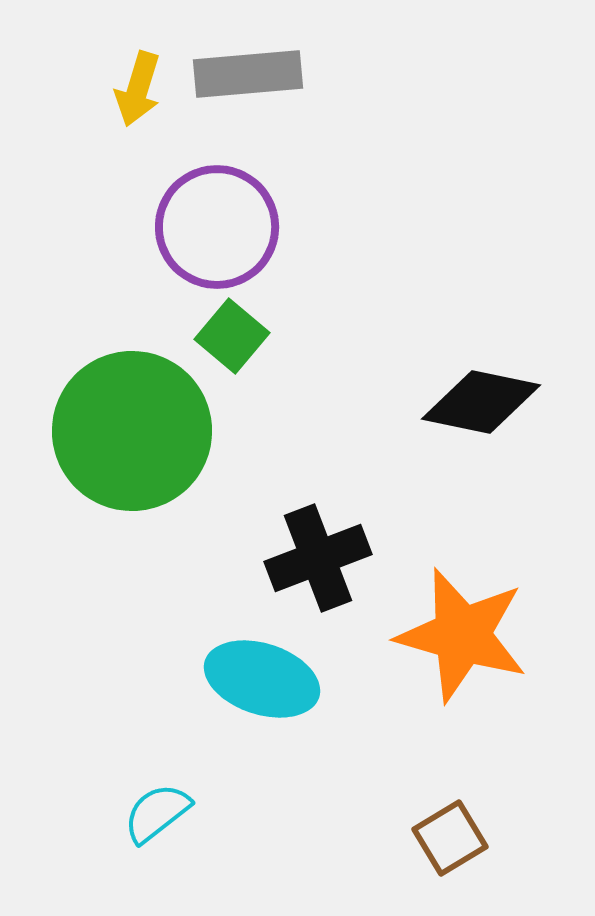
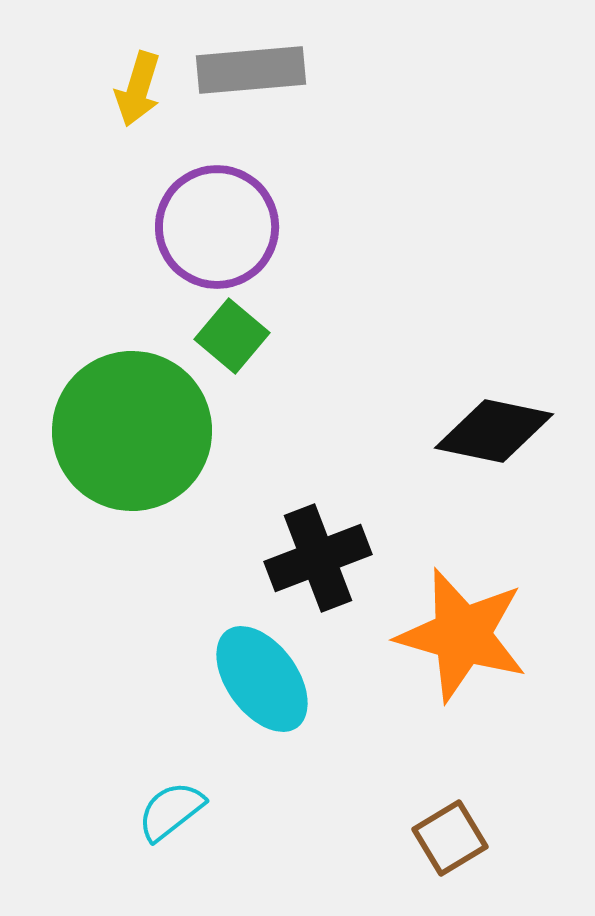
gray rectangle: moved 3 px right, 4 px up
black diamond: moved 13 px right, 29 px down
cyan ellipse: rotated 36 degrees clockwise
cyan semicircle: moved 14 px right, 2 px up
